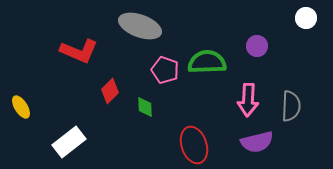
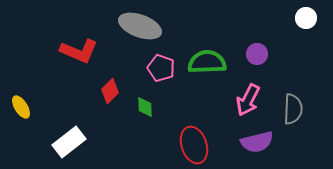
purple circle: moved 8 px down
pink pentagon: moved 4 px left, 2 px up
pink arrow: rotated 24 degrees clockwise
gray semicircle: moved 2 px right, 3 px down
